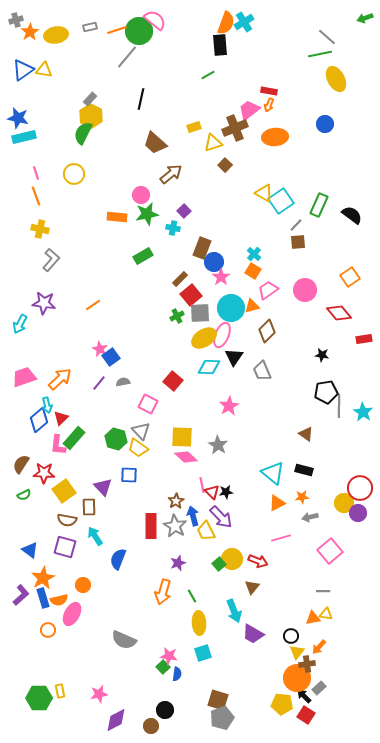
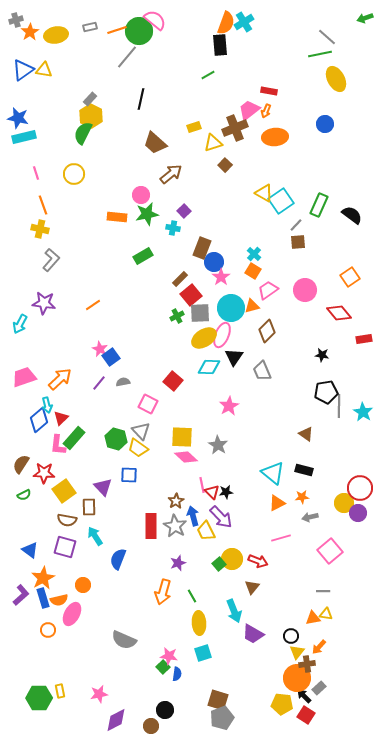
orange arrow at (269, 105): moved 3 px left, 6 px down
orange line at (36, 196): moved 7 px right, 9 px down
